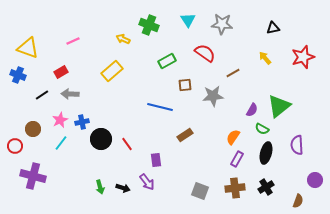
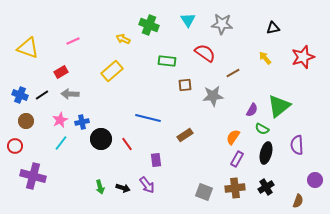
green rectangle at (167, 61): rotated 36 degrees clockwise
blue cross at (18, 75): moved 2 px right, 20 px down
blue line at (160, 107): moved 12 px left, 11 px down
brown circle at (33, 129): moved 7 px left, 8 px up
purple arrow at (147, 182): moved 3 px down
gray square at (200, 191): moved 4 px right, 1 px down
